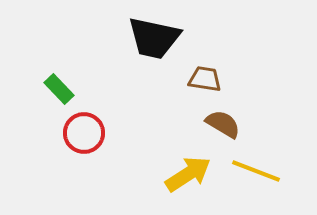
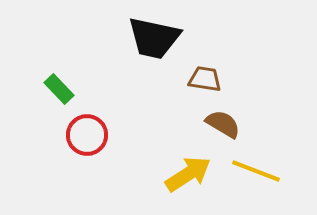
red circle: moved 3 px right, 2 px down
